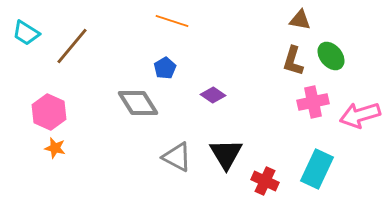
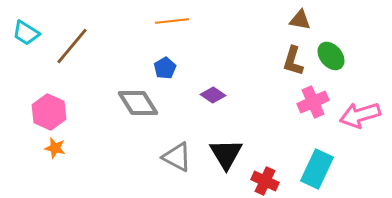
orange line: rotated 24 degrees counterclockwise
pink cross: rotated 12 degrees counterclockwise
